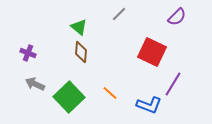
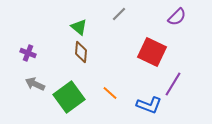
green square: rotated 8 degrees clockwise
